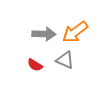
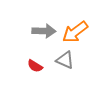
gray arrow: moved 3 px up
red semicircle: moved 1 px down
